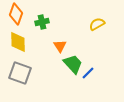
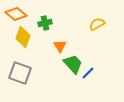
orange diamond: rotated 70 degrees counterclockwise
green cross: moved 3 px right, 1 px down
yellow diamond: moved 5 px right, 5 px up; rotated 20 degrees clockwise
